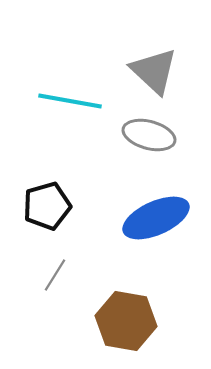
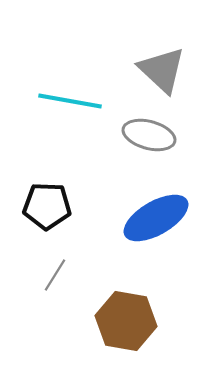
gray triangle: moved 8 px right, 1 px up
black pentagon: rotated 18 degrees clockwise
blue ellipse: rotated 6 degrees counterclockwise
